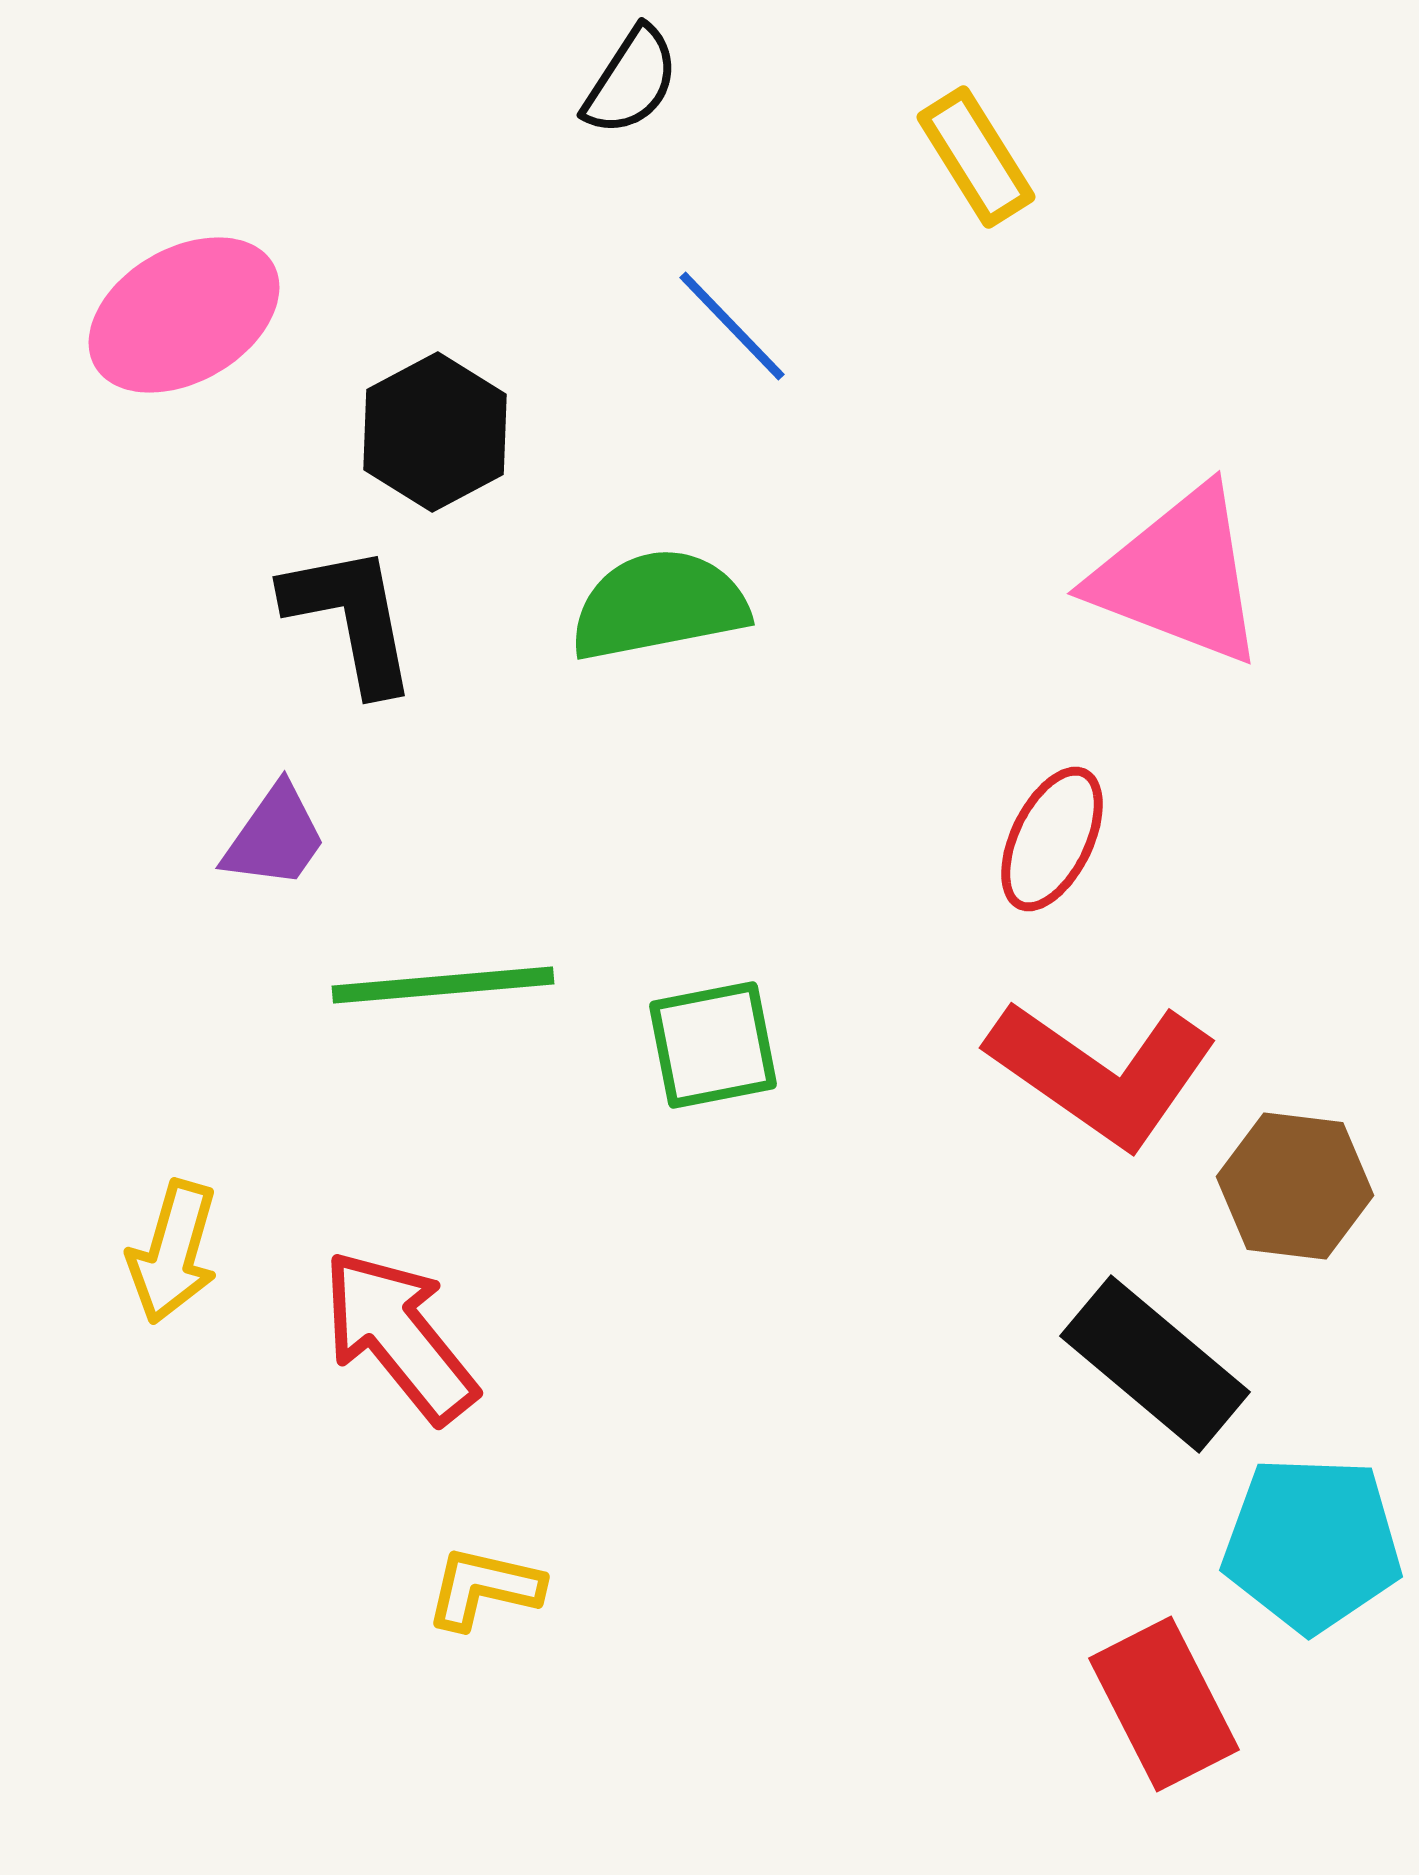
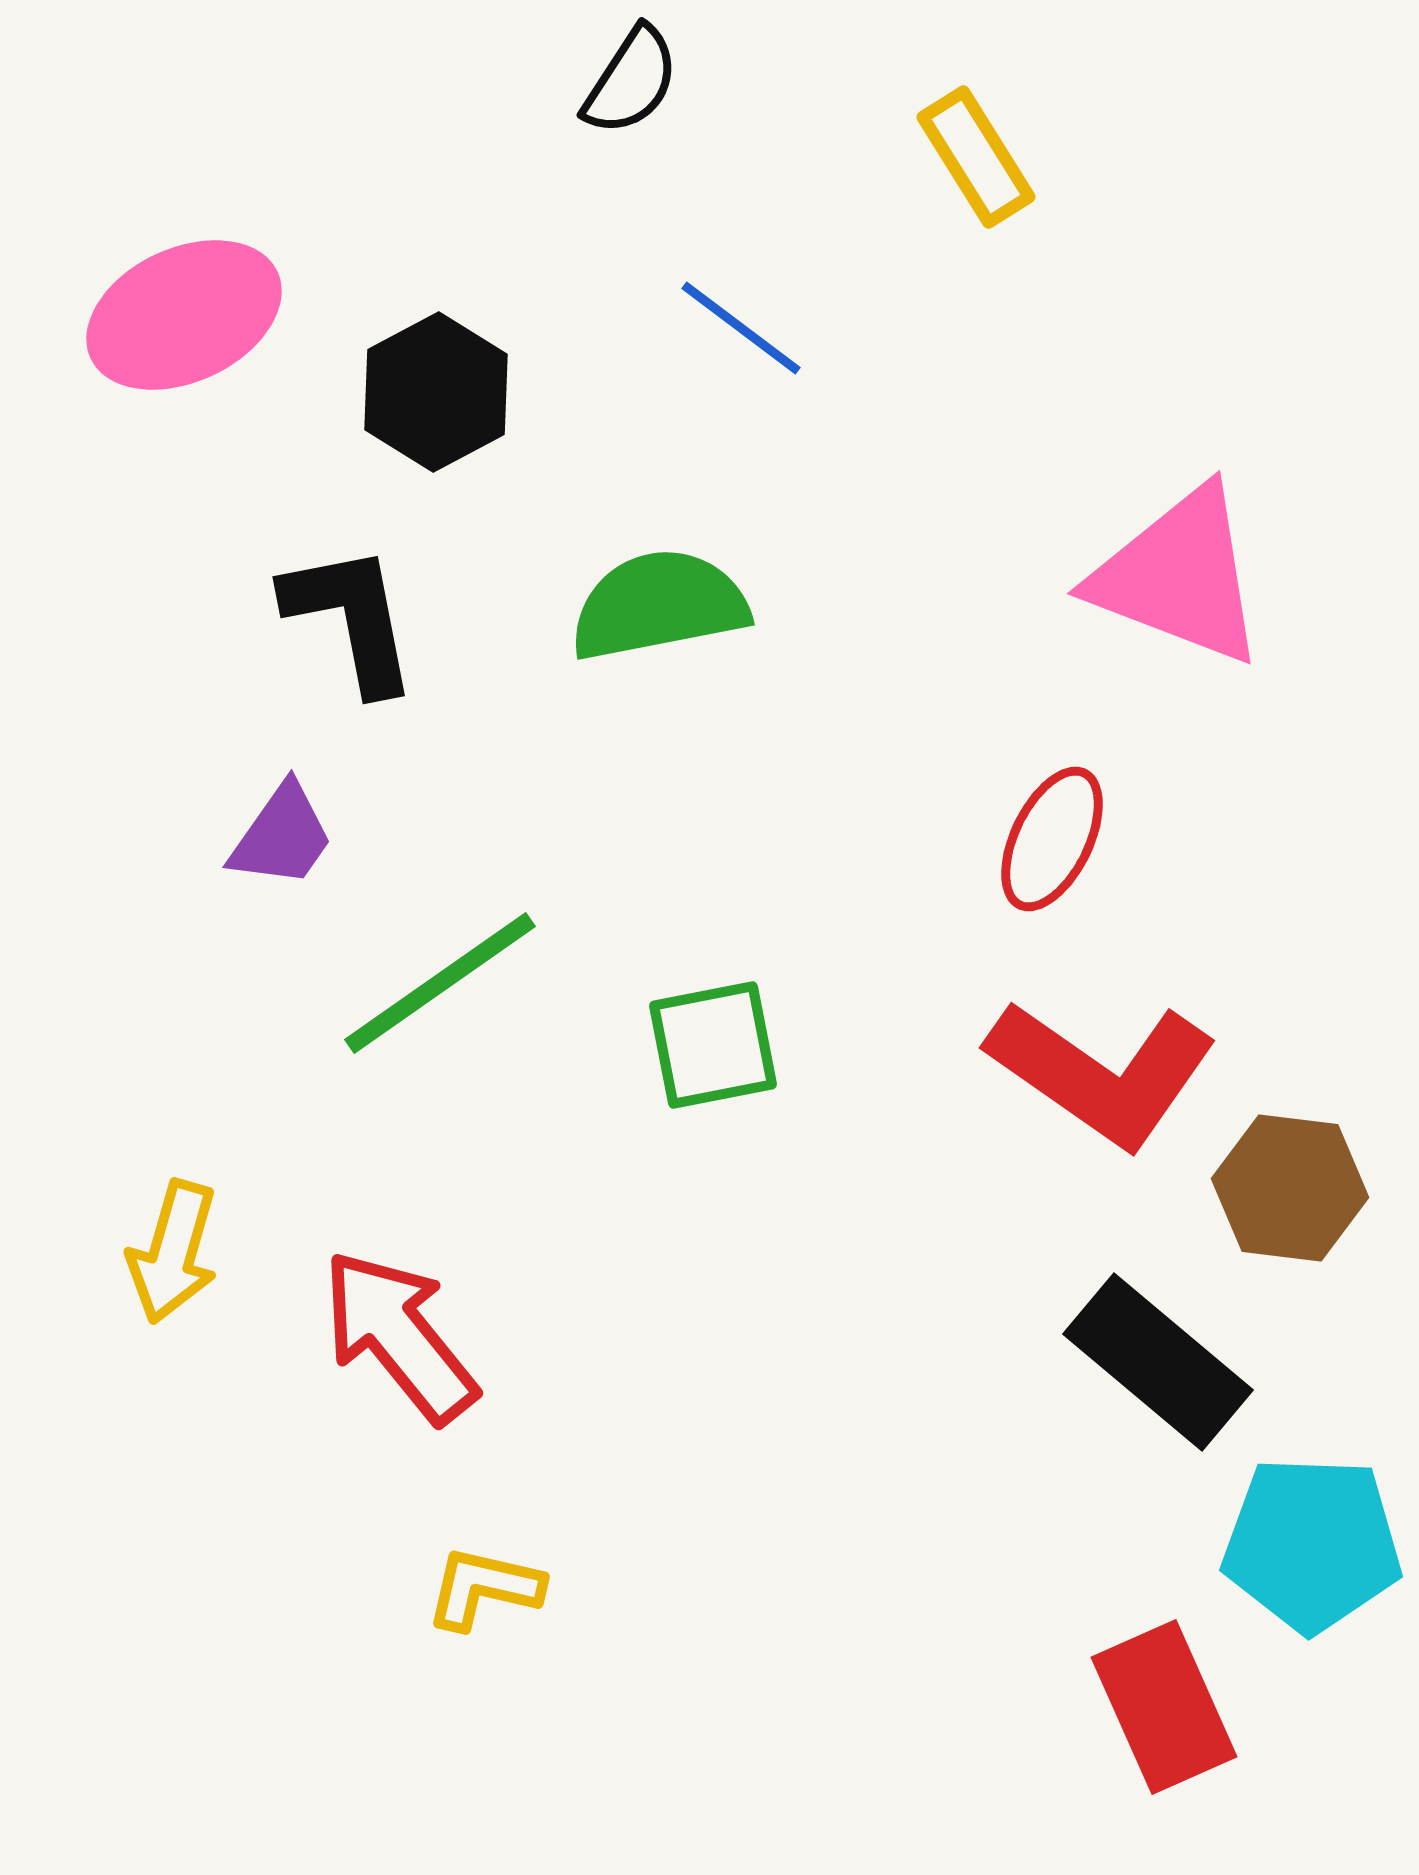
pink ellipse: rotated 5 degrees clockwise
blue line: moved 9 px right, 2 px down; rotated 9 degrees counterclockwise
black hexagon: moved 1 px right, 40 px up
purple trapezoid: moved 7 px right, 1 px up
green line: moved 3 px left, 2 px up; rotated 30 degrees counterclockwise
brown hexagon: moved 5 px left, 2 px down
black rectangle: moved 3 px right, 2 px up
red rectangle: moved 3 px down; rotated 3 degrees clockwise
